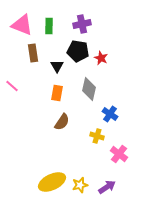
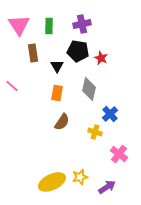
pink triangle: moved 3 px left; rotated 35 degrees clockwise
blue cross: rotated 14 degrees clockwise
yellow cross: moved 2 px left, 4 px up
yellow star: moved 8 px up
